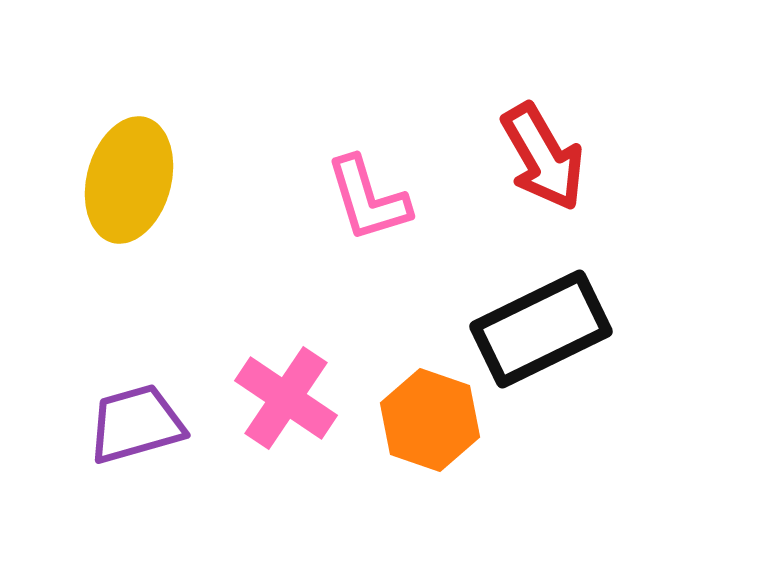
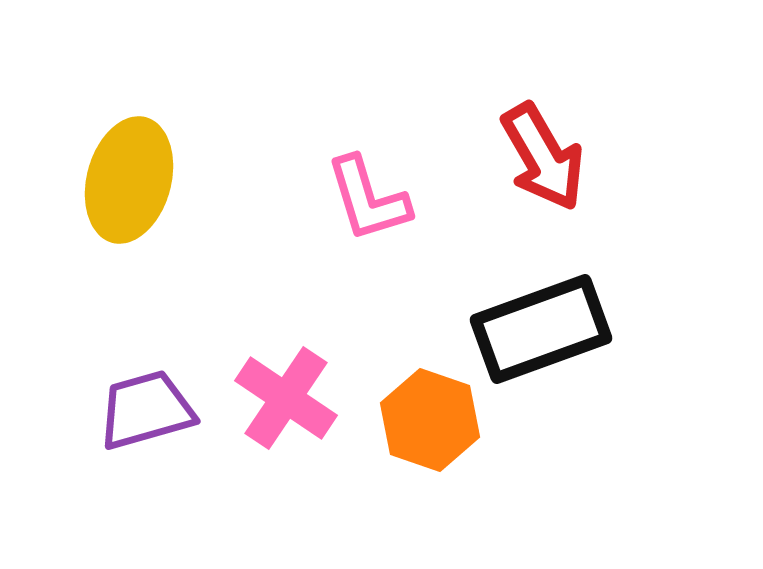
black rectangle: rotated 6 degrees clockwise
purple trapezoid: moved 10 px right, 14 px up
